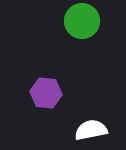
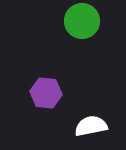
white semicircle: moved 4 px up
